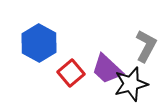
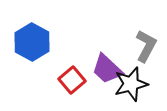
blue hexagon: moved 7 px left, 1 px up
red square: moved 1 px right, 7 px down
